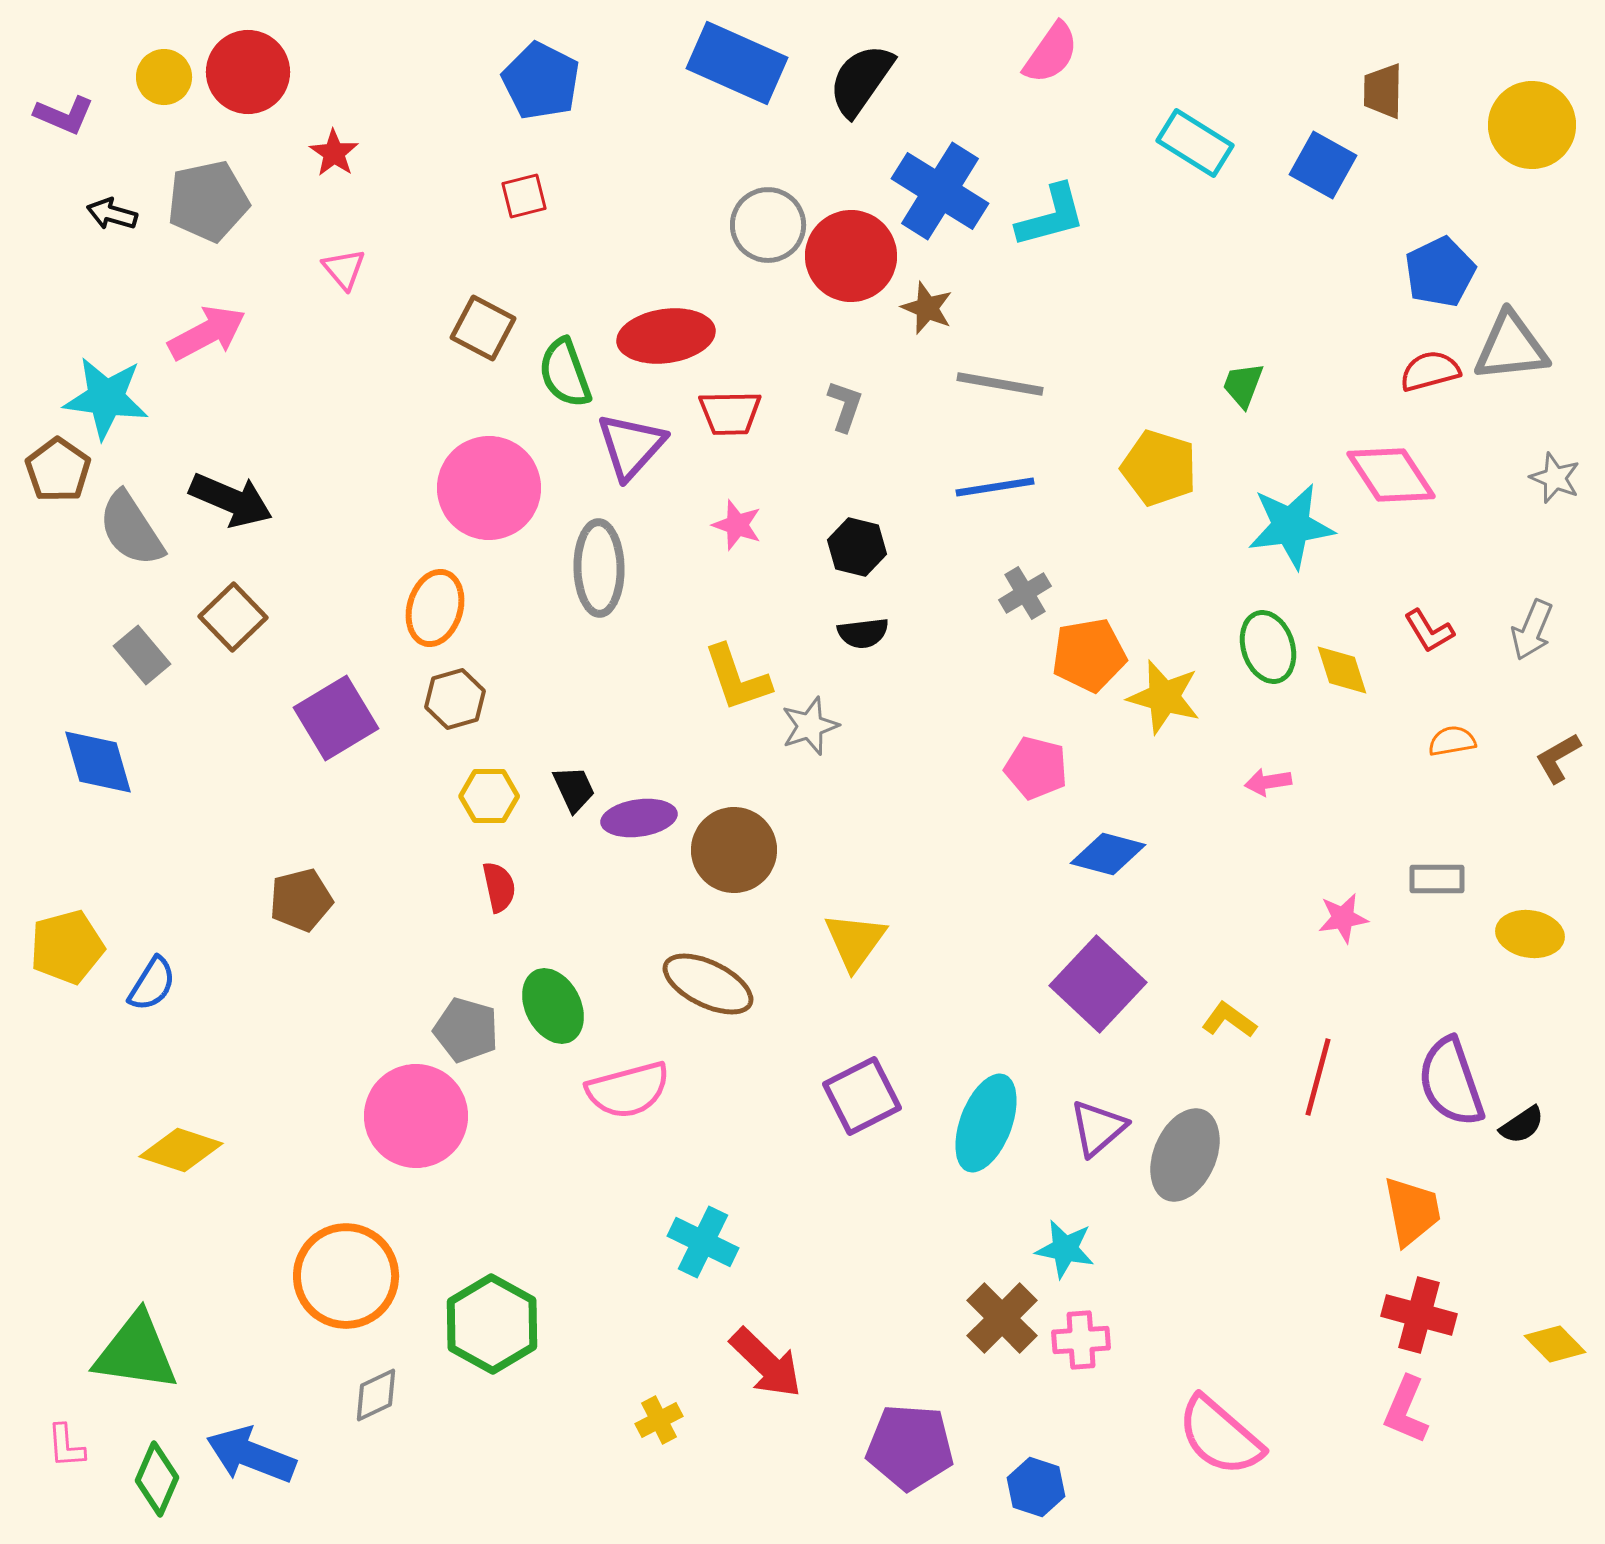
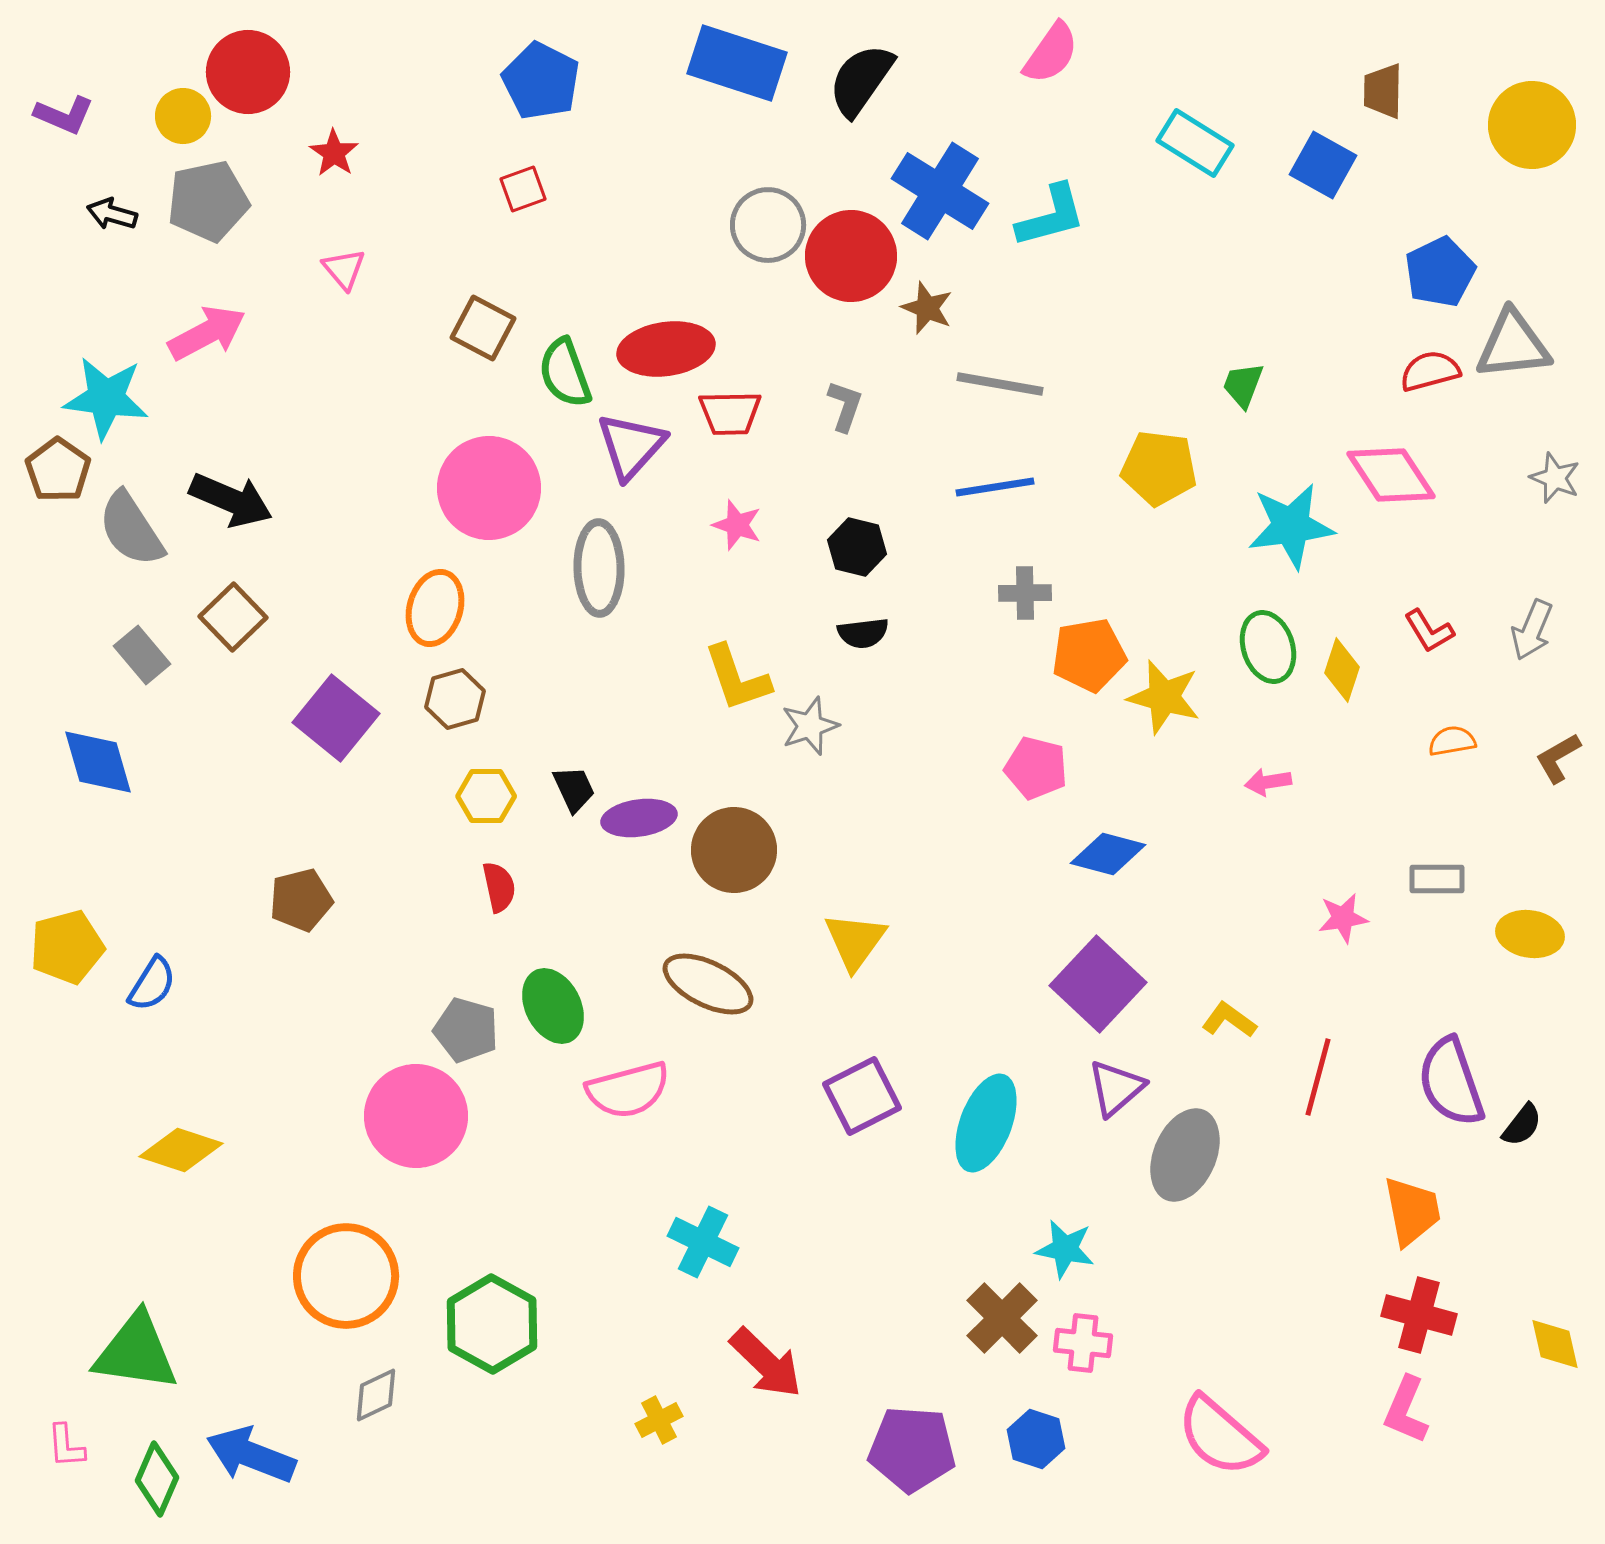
blue rectangle at (737, 63): rotated 6 degrees counterclockwise
yellow circle at (164, 77): moved 19 px right, 39 px down
red square at (524, 196): moved 1 px left, 7 px up; rotated 6 degrees counterclockwise
red ellipse at (666, 336): moved 13 px down
gray triangle at (1511, 347): moved 2 px right, 2 px up
yellow pentagon at (1159, 468): rotated 10 degrees counterclockwise
gray cross at (1025, 593): rotated 30 degrees clockwise
yellow diamond at (1342, 670): rotated 36 degrees clockwise
purple square at (336, 718): rotated 20 degrees counterclockwise
yellow hexagon at (489, 796): moved 3 px left
black semicircle at (1522, 1125): rotated 18 degrees counterclockwise
purple triangle at (1098, 1128): moved 18 px right, 40 px up
pink cross at (1081, 1340): moved 2 px right, 3 px down; rotated 10 degrees clockwise
yellow diamond at (1555, 1344): rotated 32 degrees clockwise
purple pentagon at (910, 1447): moved 2 px right, 2 px down
blue hexagon at (1036, 1487): moved 48 px up
